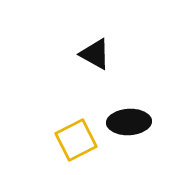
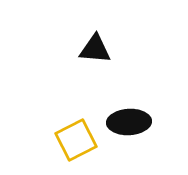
black triangle: moved 5 px up; rotated 24 degrees counterclockwise
